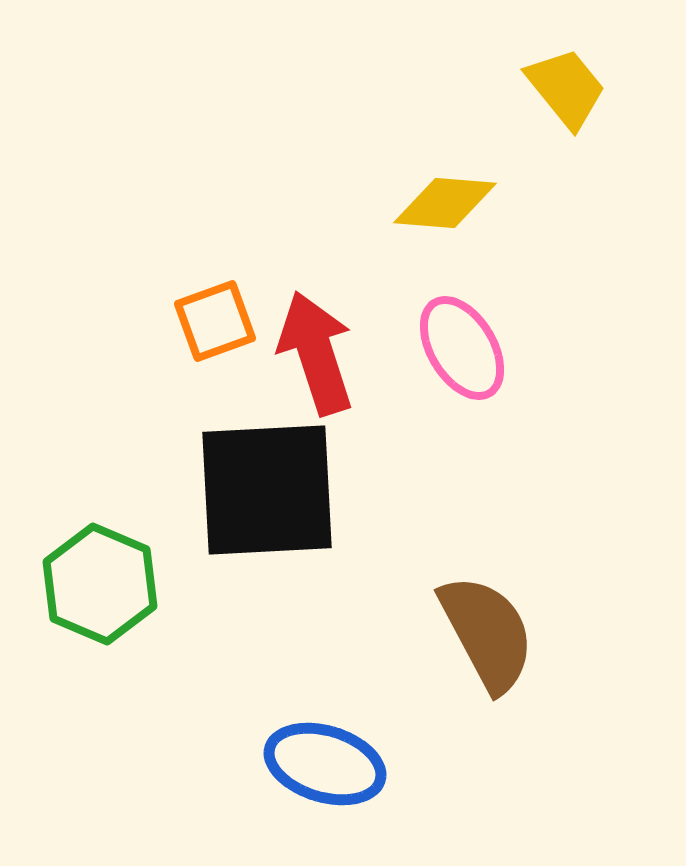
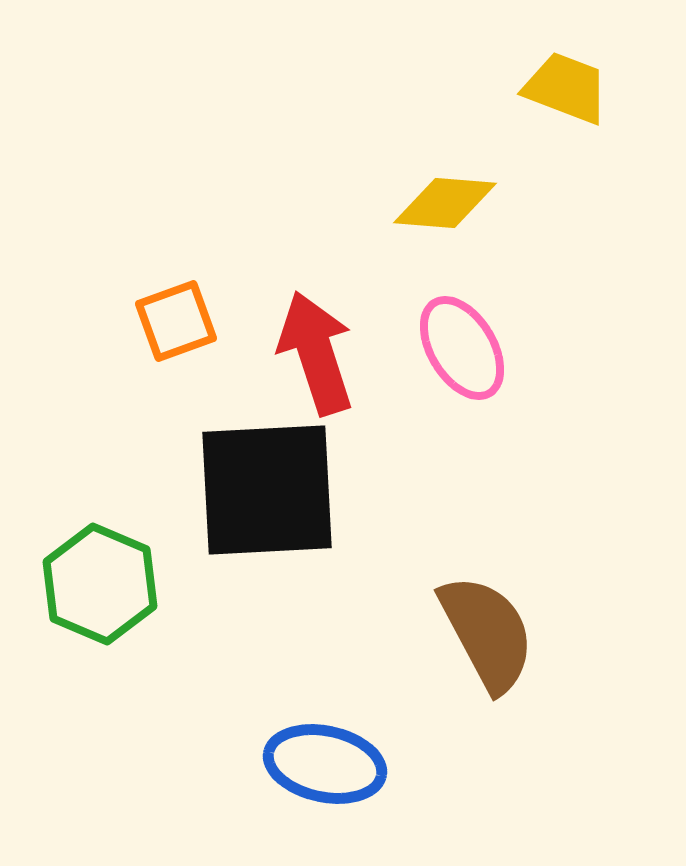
yellow trapezoid: rotated 30 degrees counterclockwise
orange square: moved 39 px left
blue ellipse: rotated 5 degrees counterclockwise
